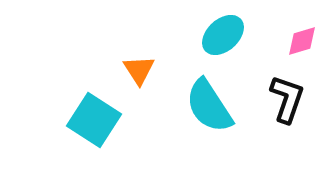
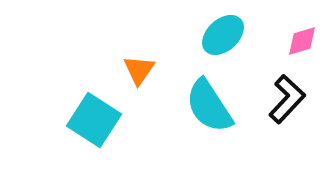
orange triangle: rotated 8 degrees clockwise
black L-shape: rotated 24 degrees clockwise
